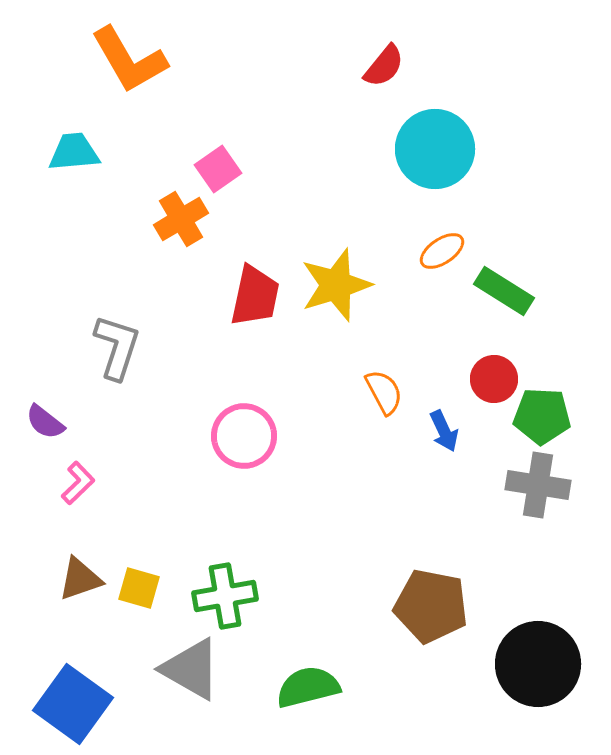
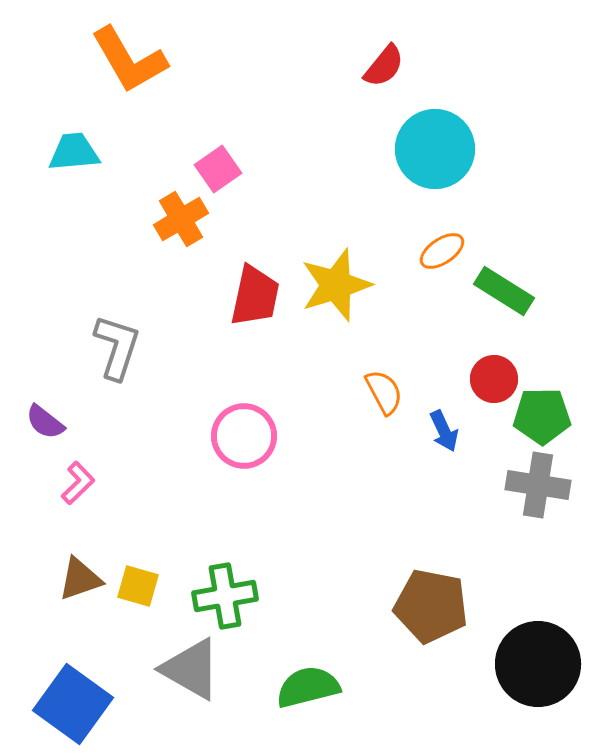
green pentagon: rotated 4 degrees counterclockwise
yellow square: moved 1 px left, 2 px up
